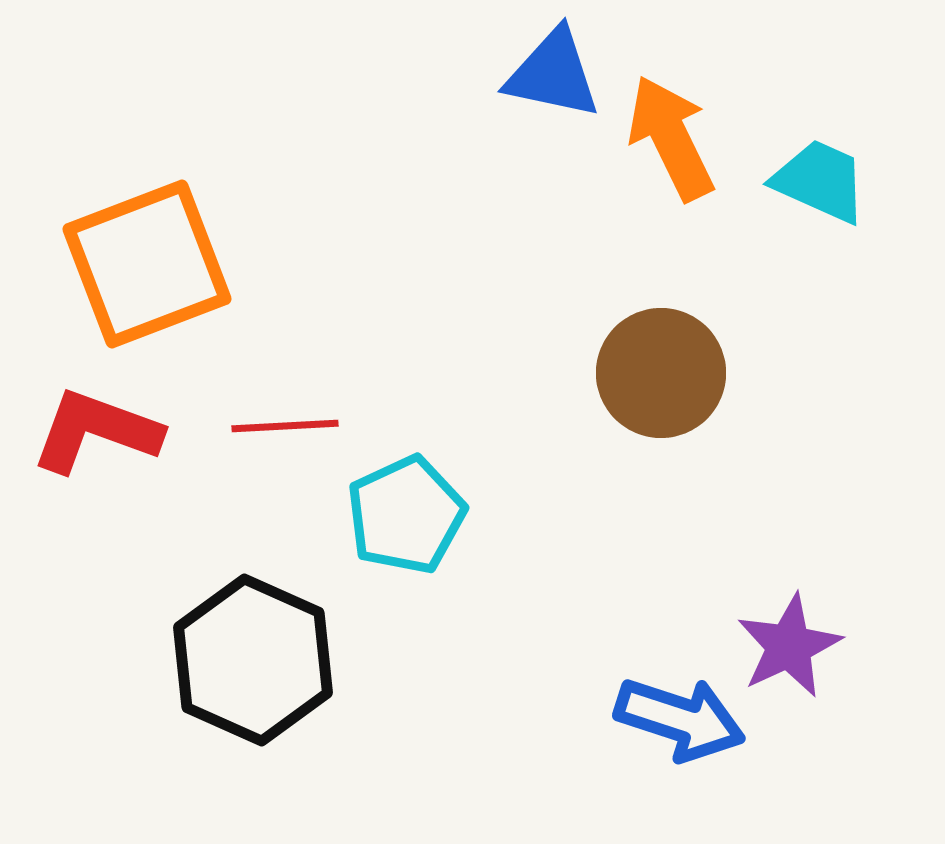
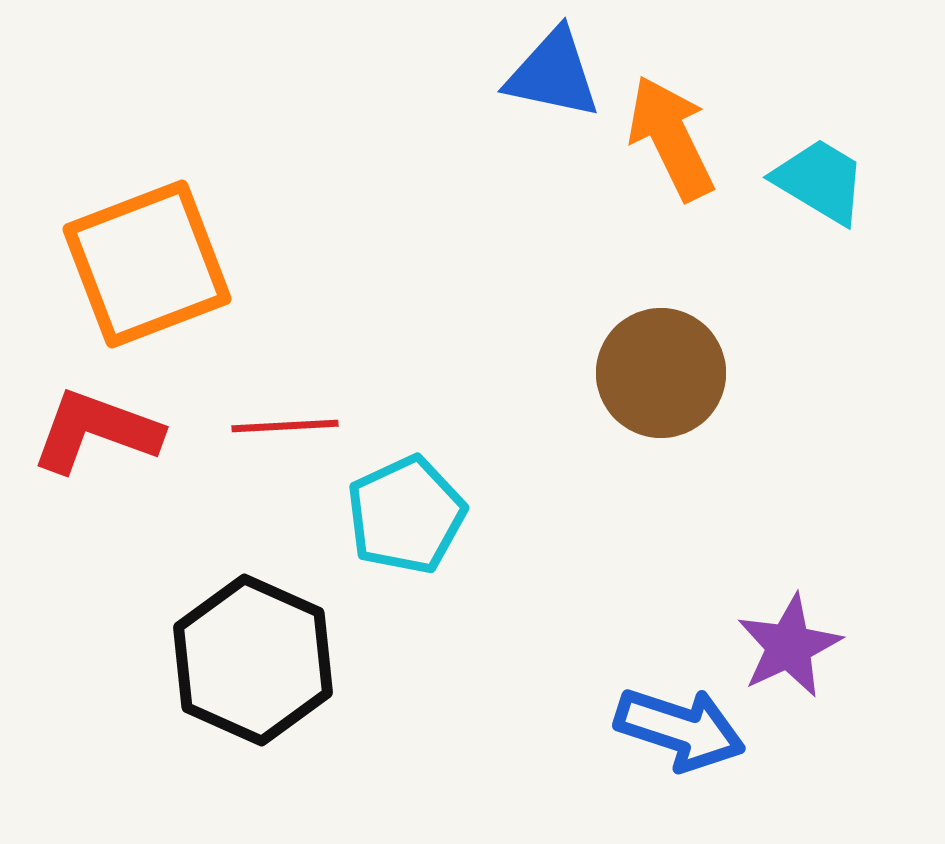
cyan trapezoid: rotated 7 degrees clockwise
blue arrow: moved 10 px down
